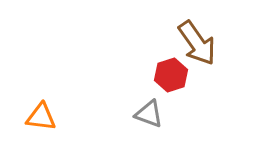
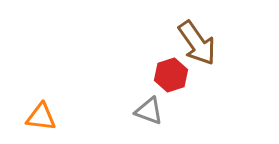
gray triangle: moved 3 px up
